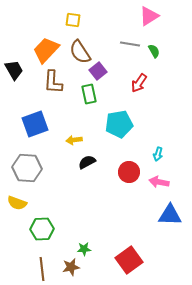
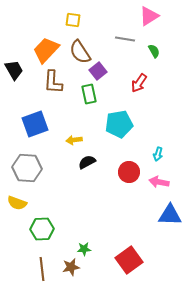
gray line: moved 5 px left, 5 px up
